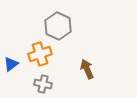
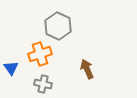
blue triangle: moved 4 px down; rotated 28 degrees counterclockwise
